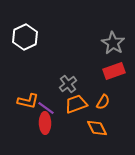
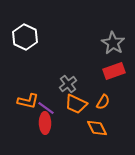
white hexagon: rotated 10 degrees counterclockwise
orange trapezoid: rotated 135 degrees counterclockwise
